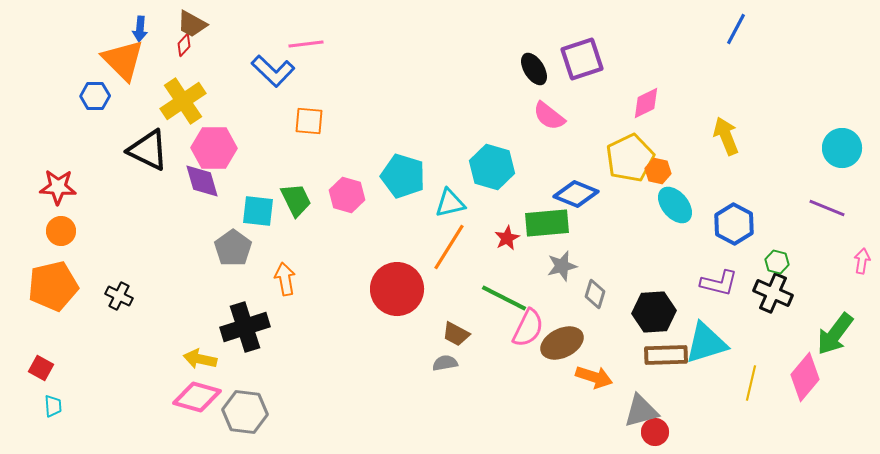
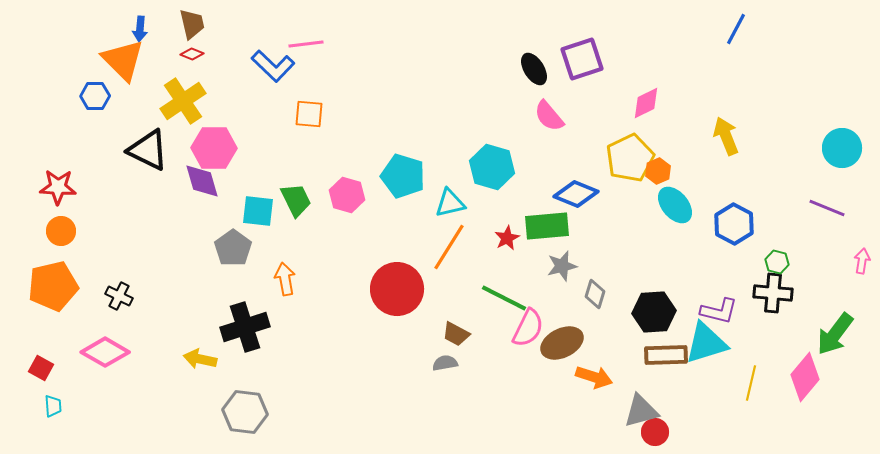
brown trapezoid at (192, 24): rotated 132 degrees counterclockwise
red diamond at (184, 45): moved 8 px right, 9 px down; rotated 70 degrees clockwise
blue L-shape at (273, 71): moved 5 px up
pink semicircle at (549, 116): rotated 12 degrees clockwise
orange square at (309, 121): moved 7 px up
orange hexagon at (658, 171): rotated 25 degrees clockwise
green rectangle at (547, 223): moved 3 px down
purple L-shape at (719, 283): moved 28 px down
black cross at (773, 293): rotated 18 degrees counterclockwise
pink diamond at (197, 397): moved 92 px left, 45 px up; rotated 15 degrees clockwise
